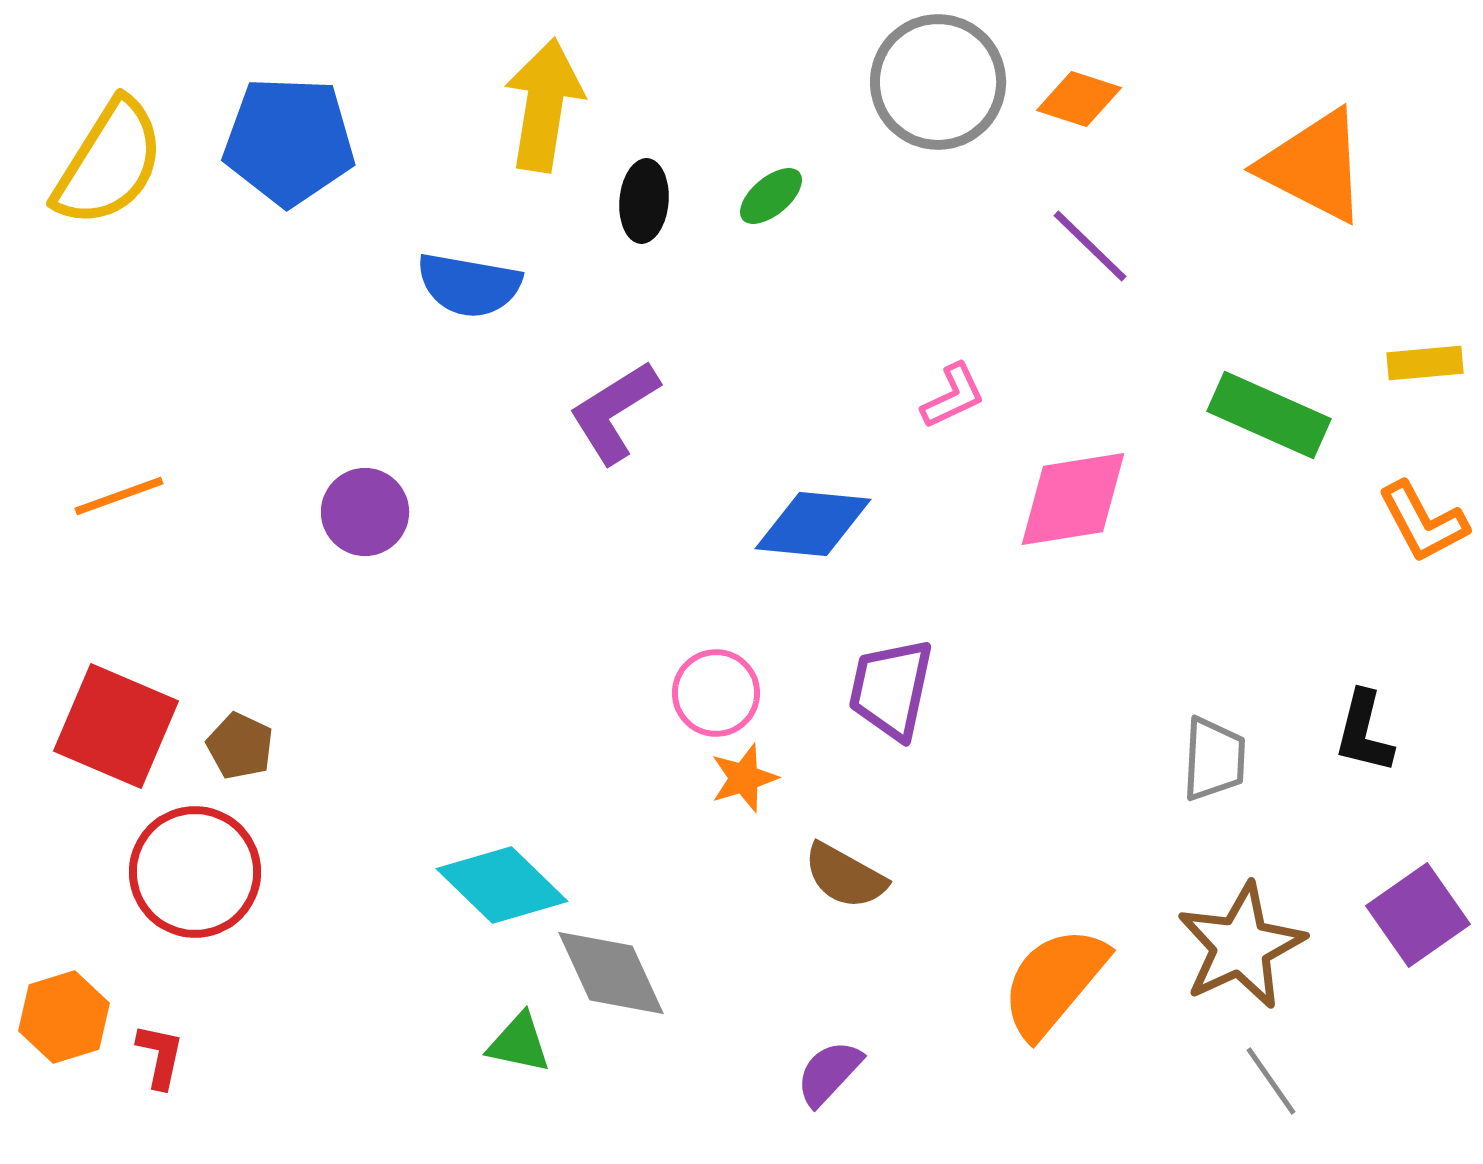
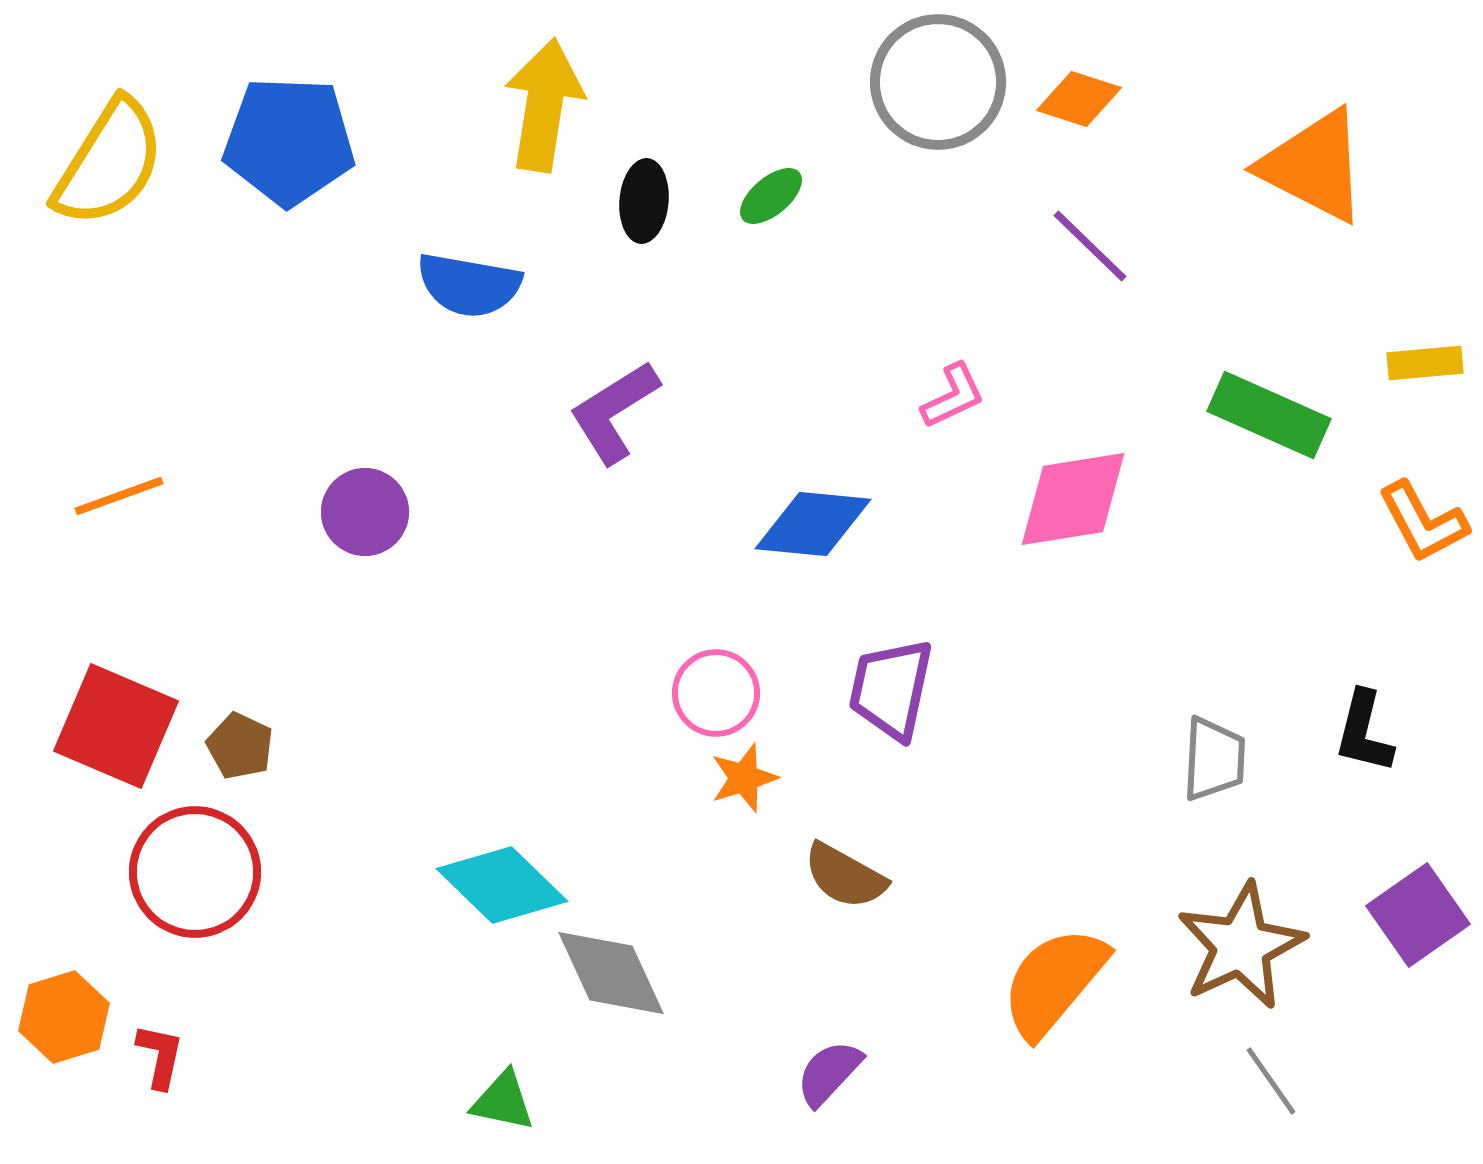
green triangle: moved 16 px left, 58 px down
